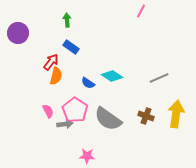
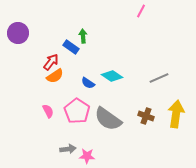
green arrow: moved 16 px right, 16 px down
orange semicircle: moved 1 px left; rotated 42 degrees clockwise
pink pentagon: moved 2 px right, 1 px down
gray arrow: moved 3 px right, 25 px down
